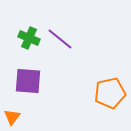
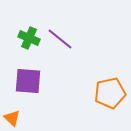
orange triangle: moved 1 px down; rotated 24 degrees counterclockwise
